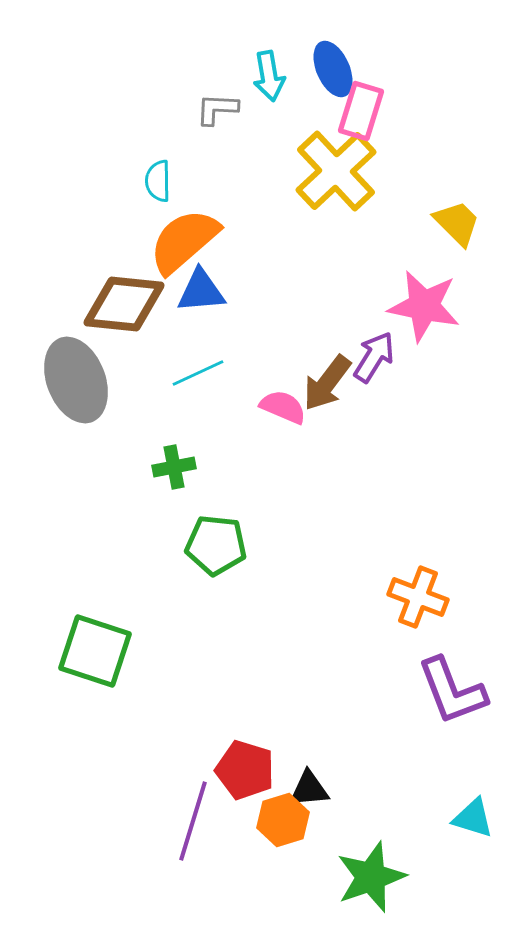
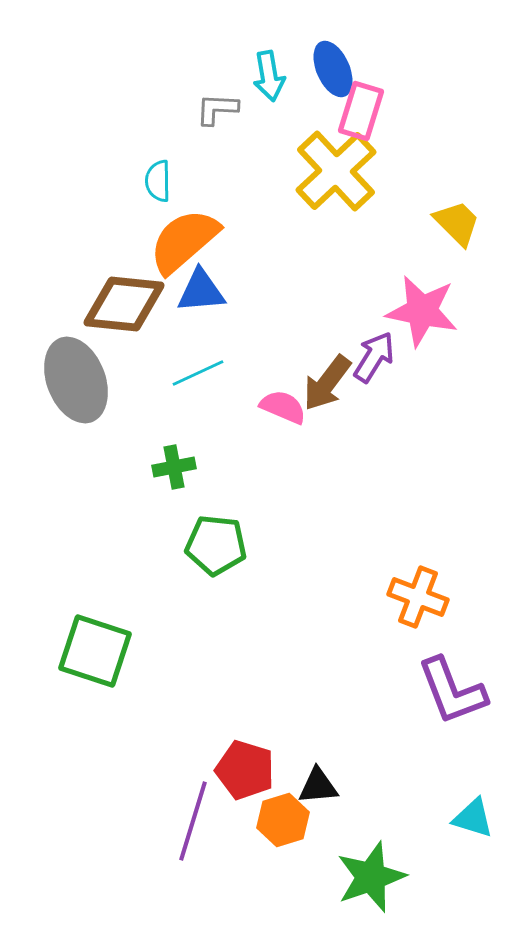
pink star: moved 2 px left, 5 px down
black triangle: moved 9 px right, 3 px up
